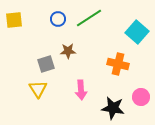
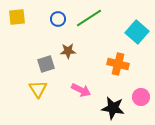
yellow square: moved 3 px right, 3 px up
pink arrow: rotated 60 degrees counterclockwise
